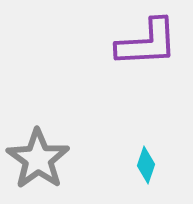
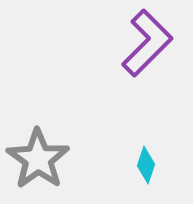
purple L-shape: rotated 42 degrees counterclockwise
